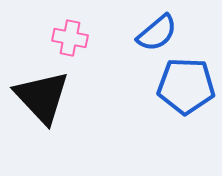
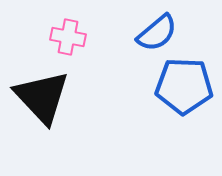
pink cross: moved 2 px left, 1 px up
blue pentagon: moved 2 px left
